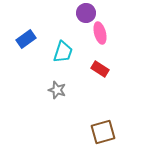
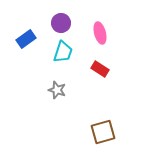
purple circle: moved 25 px left, 10 px down
